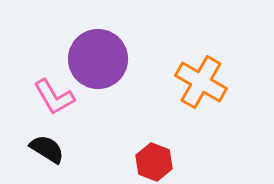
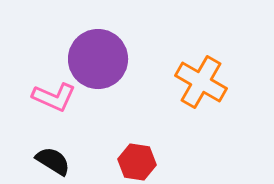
pink L-shape: rotated 36 degrees counterclockwise
black semicircle: moved 6 px right, 12 px down
red hexagon: moved 17 px left; rotated 12 degrees counterclockwise
